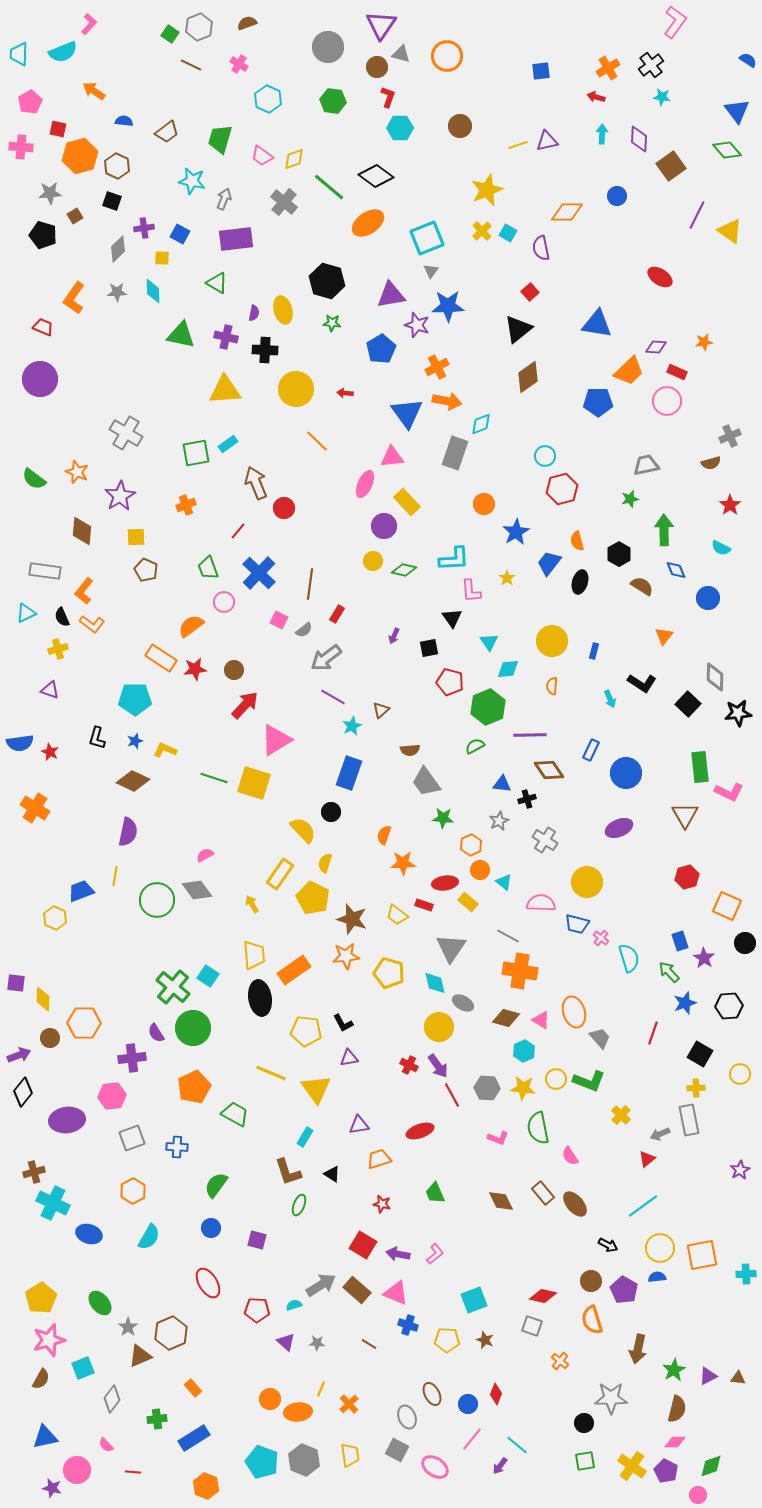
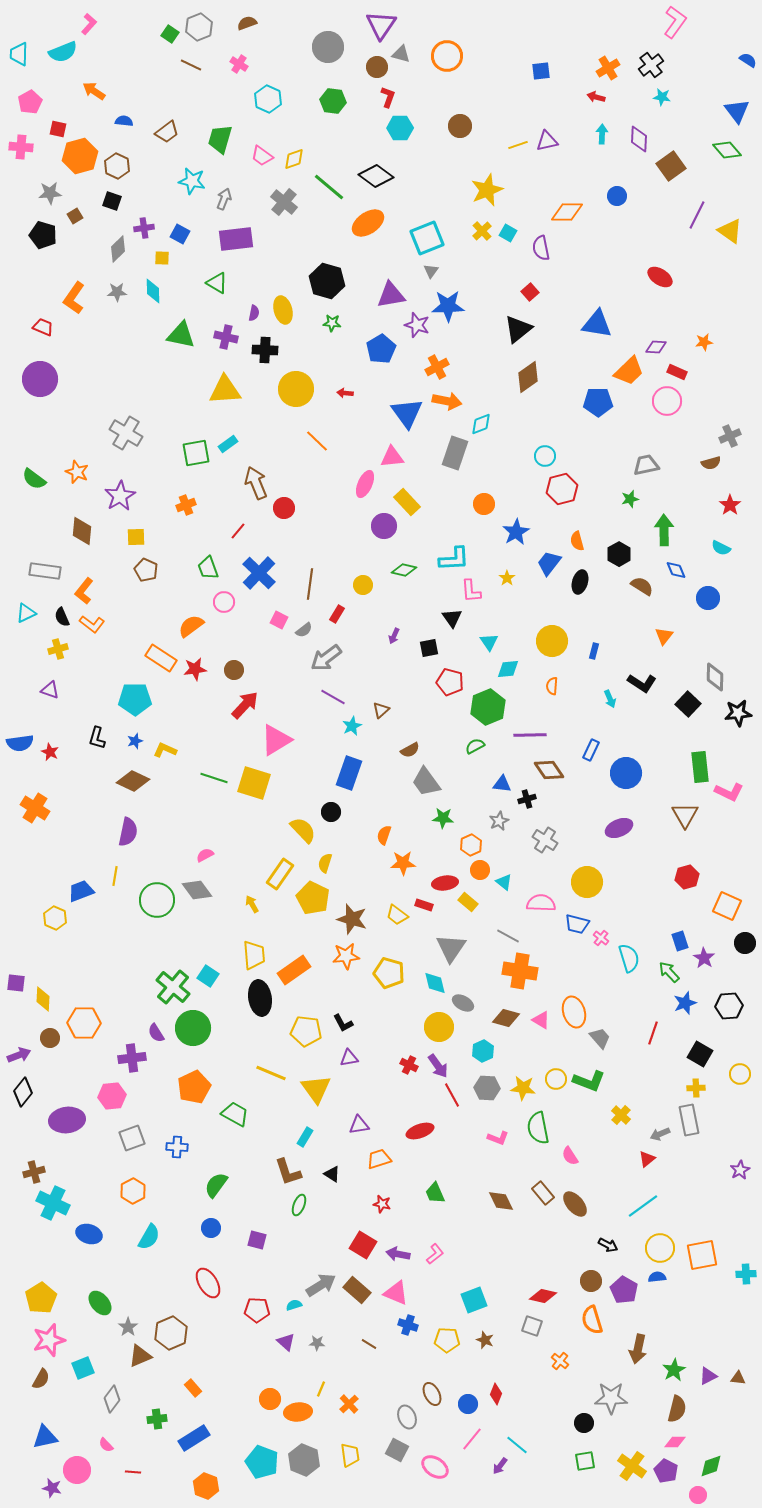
yellow circle at (373, 561): moved 10 px left, 24 px down
brown semicircle at (410, 750): rotated 24 degrees counterclockwise
cyan hexagon at (524, 1051): moved 41 px left
